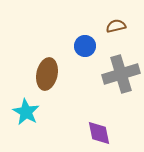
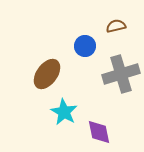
brown ellipse: rotated 24 degrees clockwise
cyan star: moved 38 px right
purple diamond: moved 1 px up
